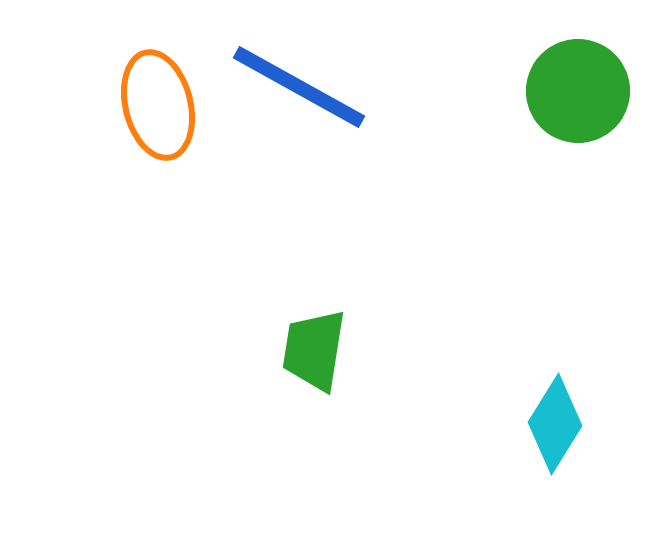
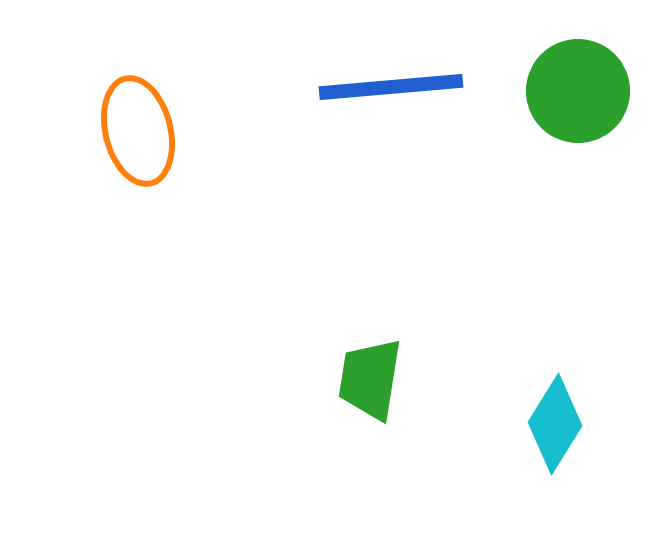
blue line: moved 92 px right; rotated 34 degrees counterclockwise
orange ellipse: moved 20 px left, 26 px down
green trapezoid: moved 56 px right, 29 px down
